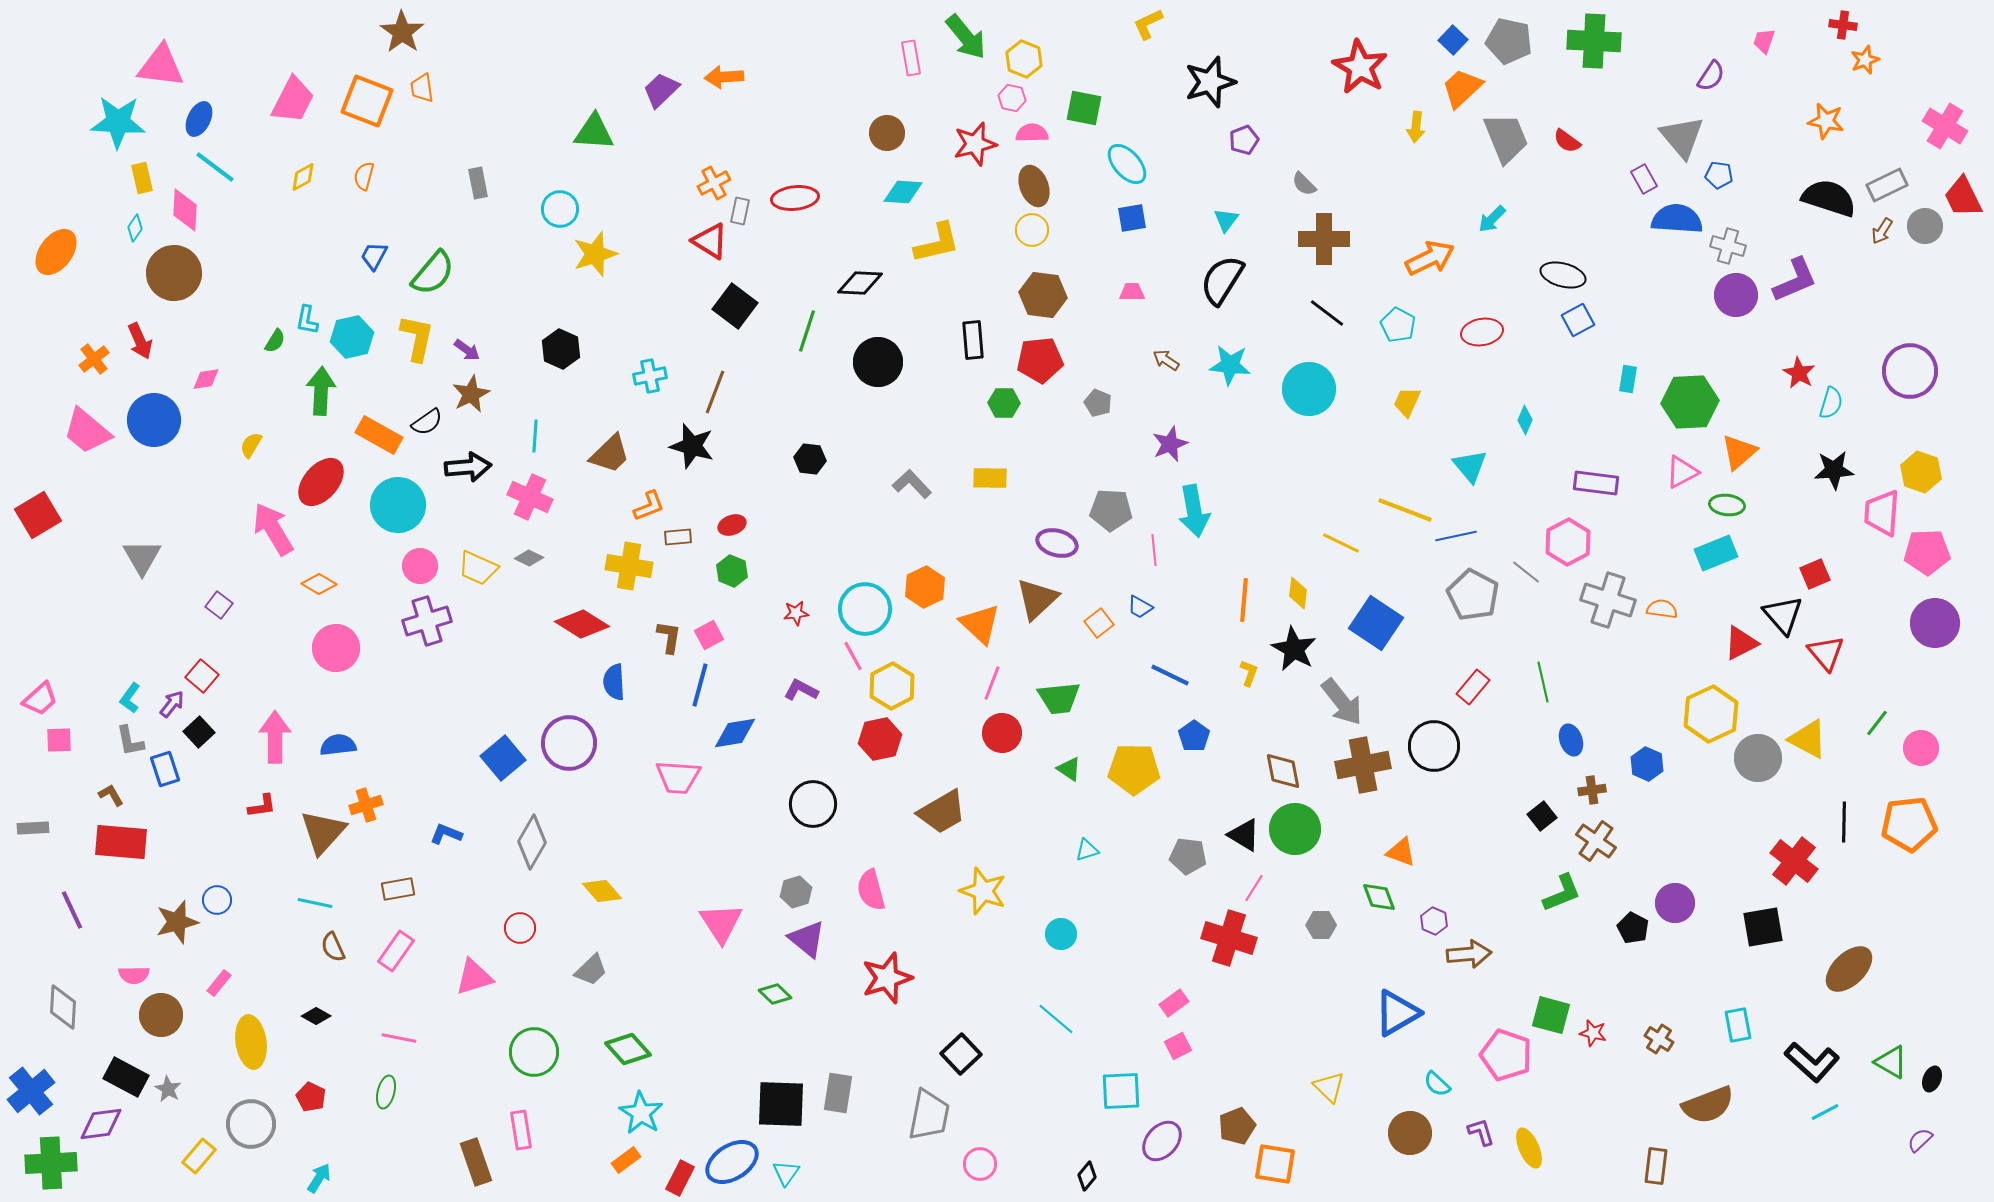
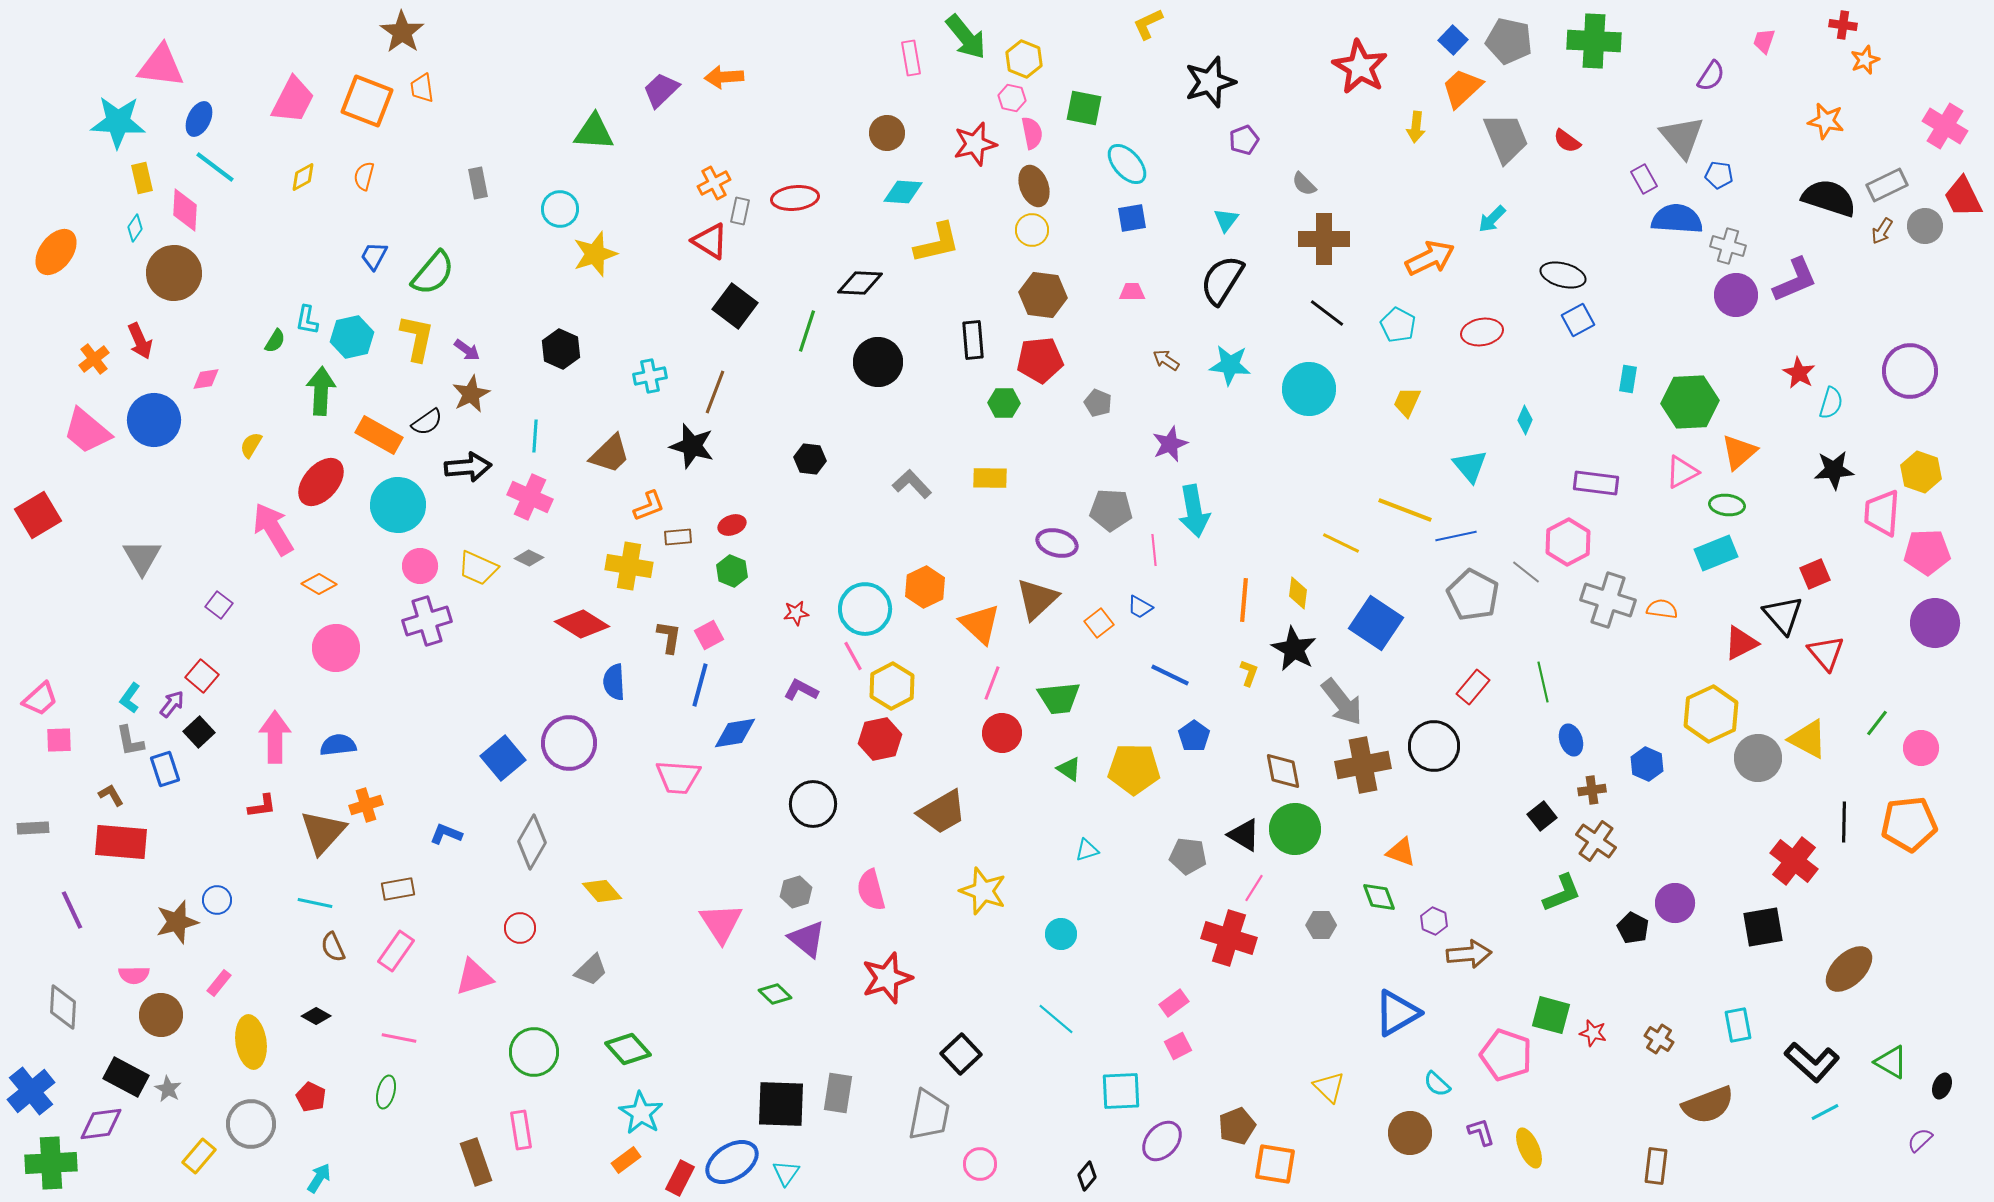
pink semicircle at (1032, 133): rotated 80 degrees clockwise
black ellipse at (1932, 1079): moved 10 px right, 7 px down
